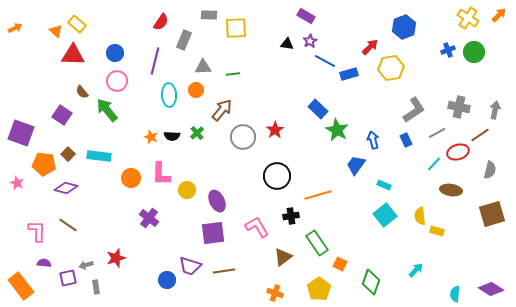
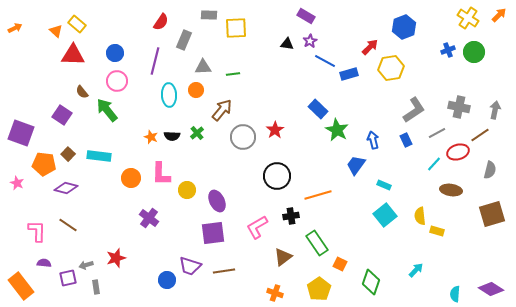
pink L-shape at (257, 227): rotated 90 degrees counterclockwise
